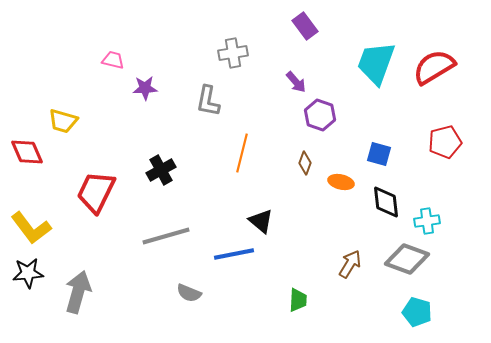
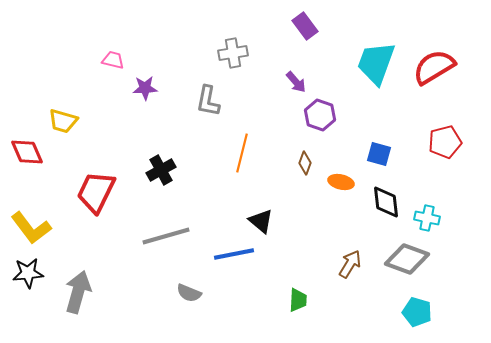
cyan cross: moved 3 px up; rotated 20 degrees clockwise
